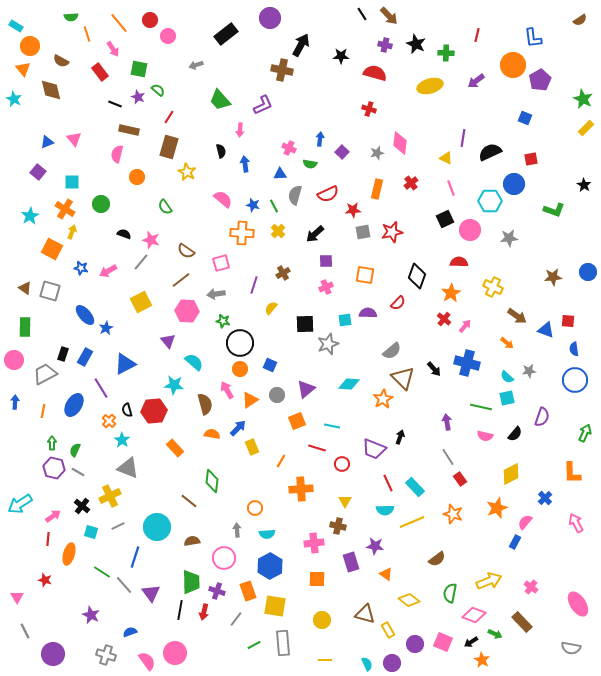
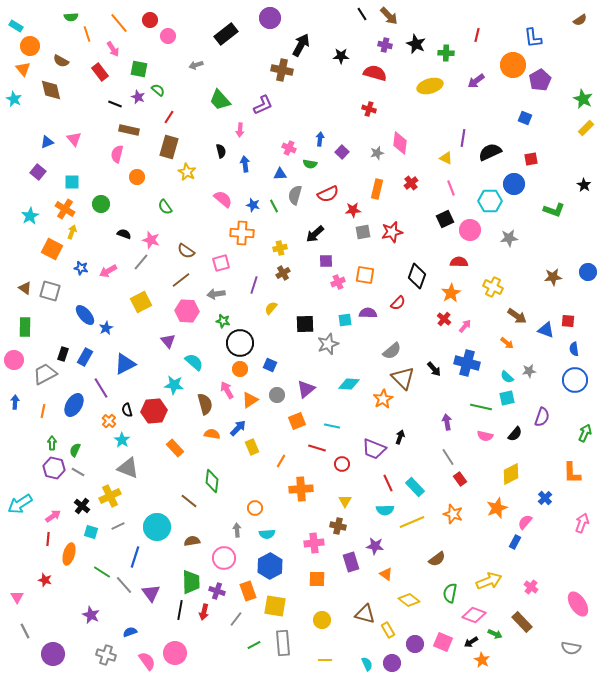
yellow cross at (278, 231): moved 2 px right, 17 px down; rotated 32 degrees clockwise
pink cross at (326, 287): moved 12 px right, 5 px up
pink arrow at (576, 523): moved 6 px right; rotated 48 degrees clockwise
